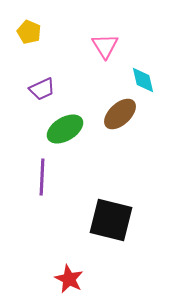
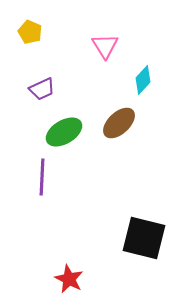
yellow pentagon: moved 1 px right
cyan diamond: rotated 56 degrees clockwise
brown ellipse: moved 1 px left, 9 px down
green ellipse: moved 1 px left, 3 px down
black square: moved 33 px right, 18 px down
